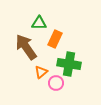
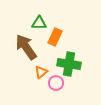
orange rectangle: moved 2 px up
